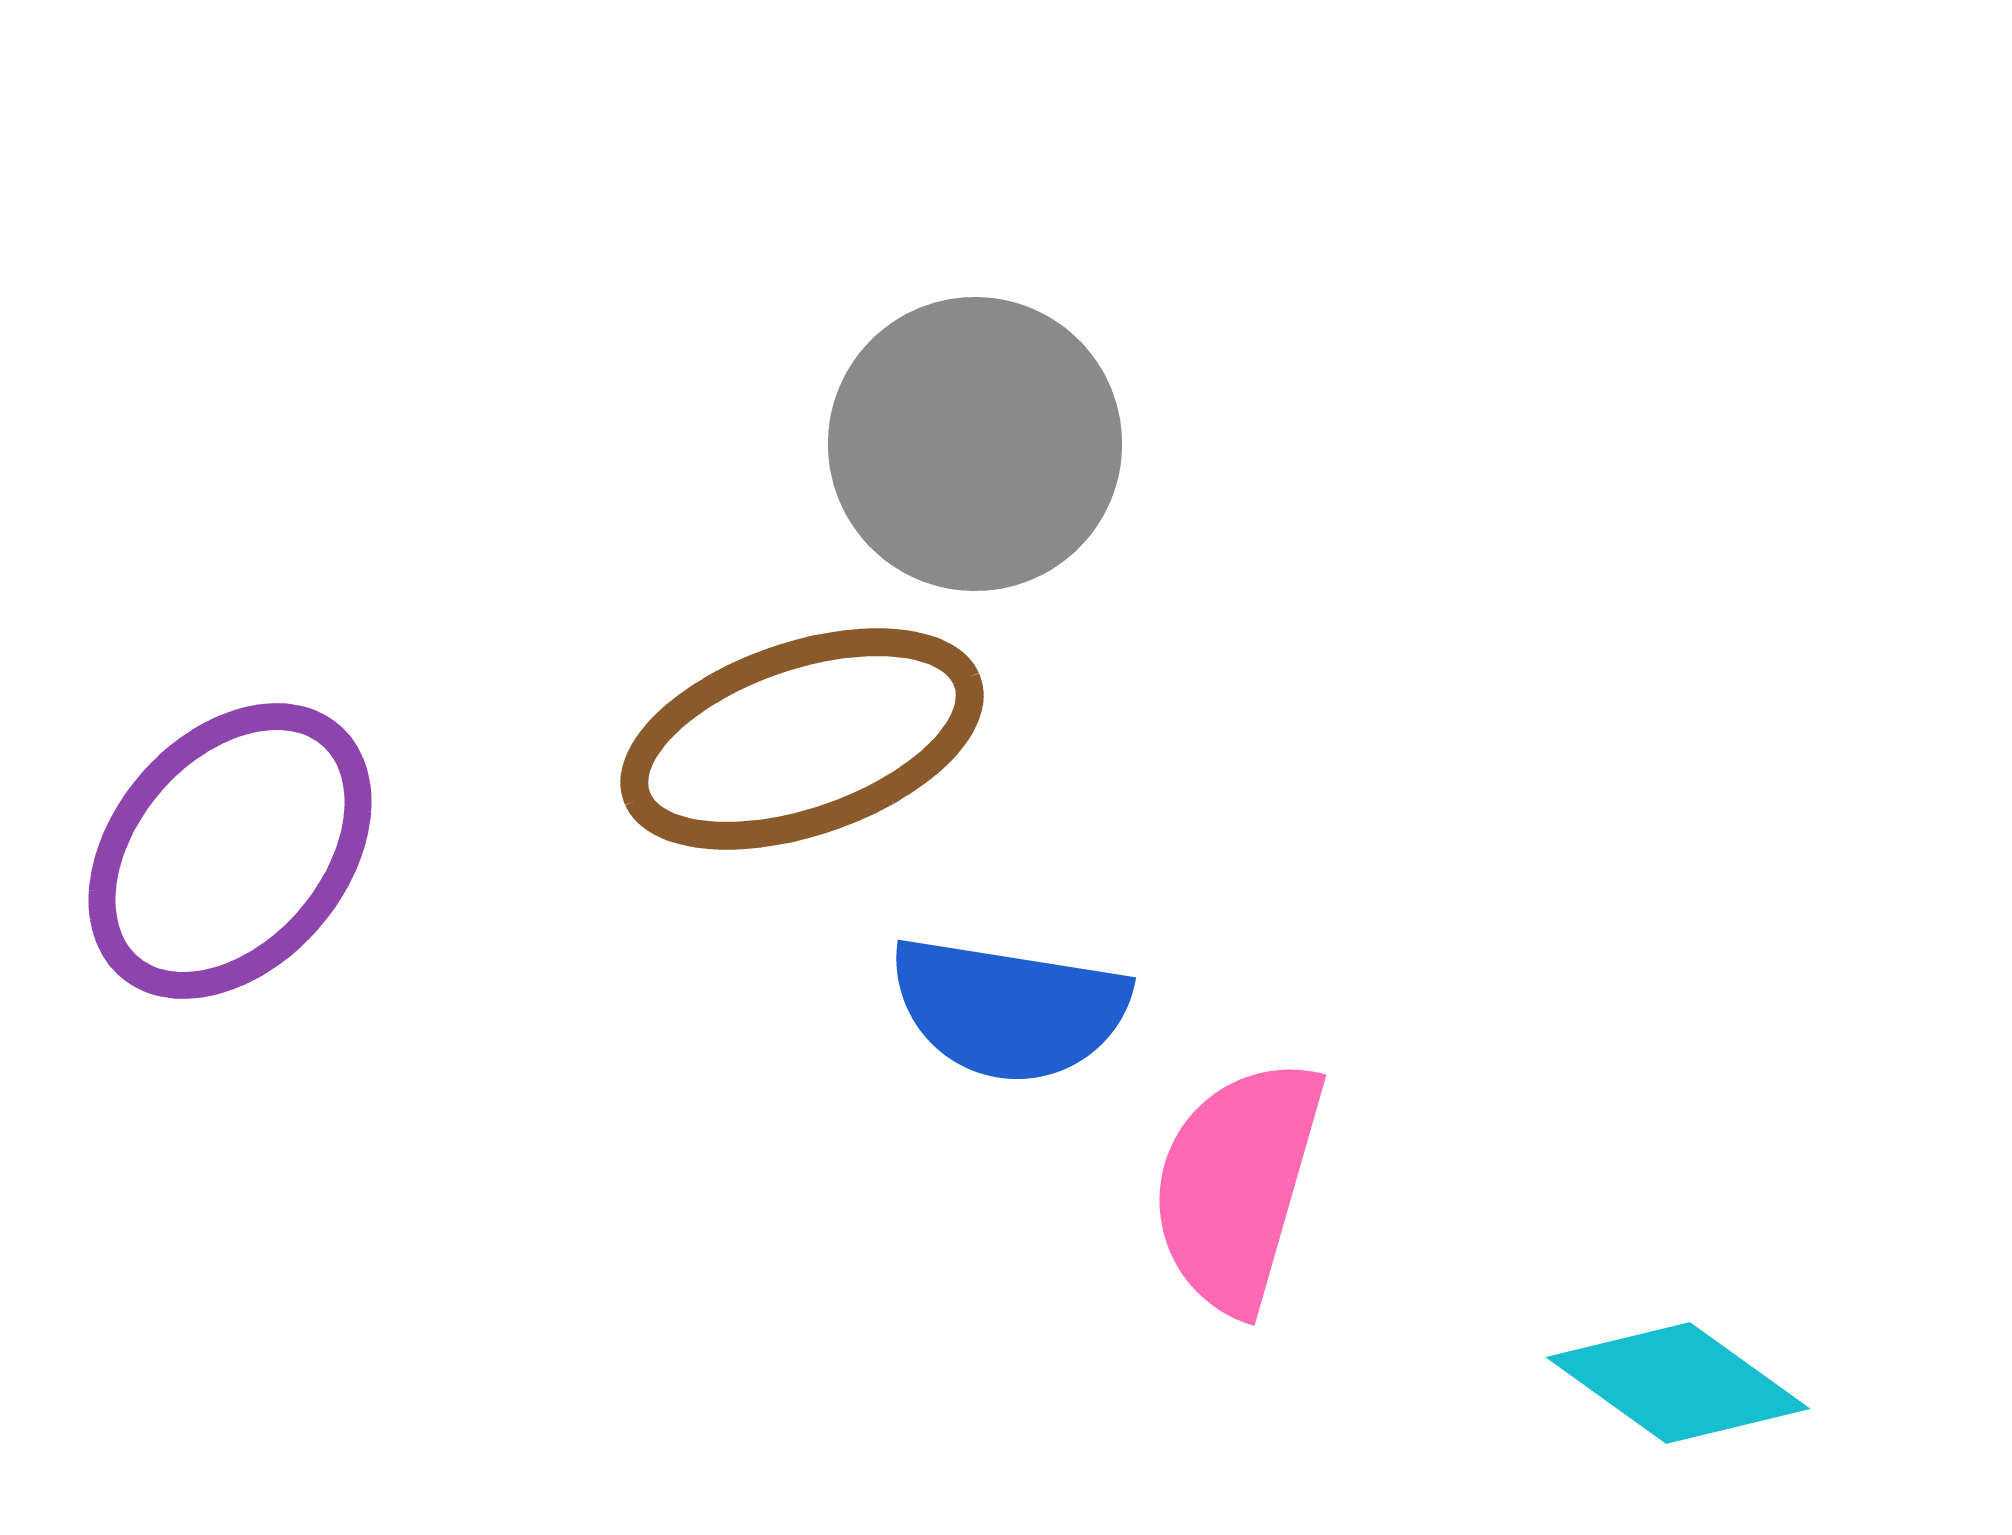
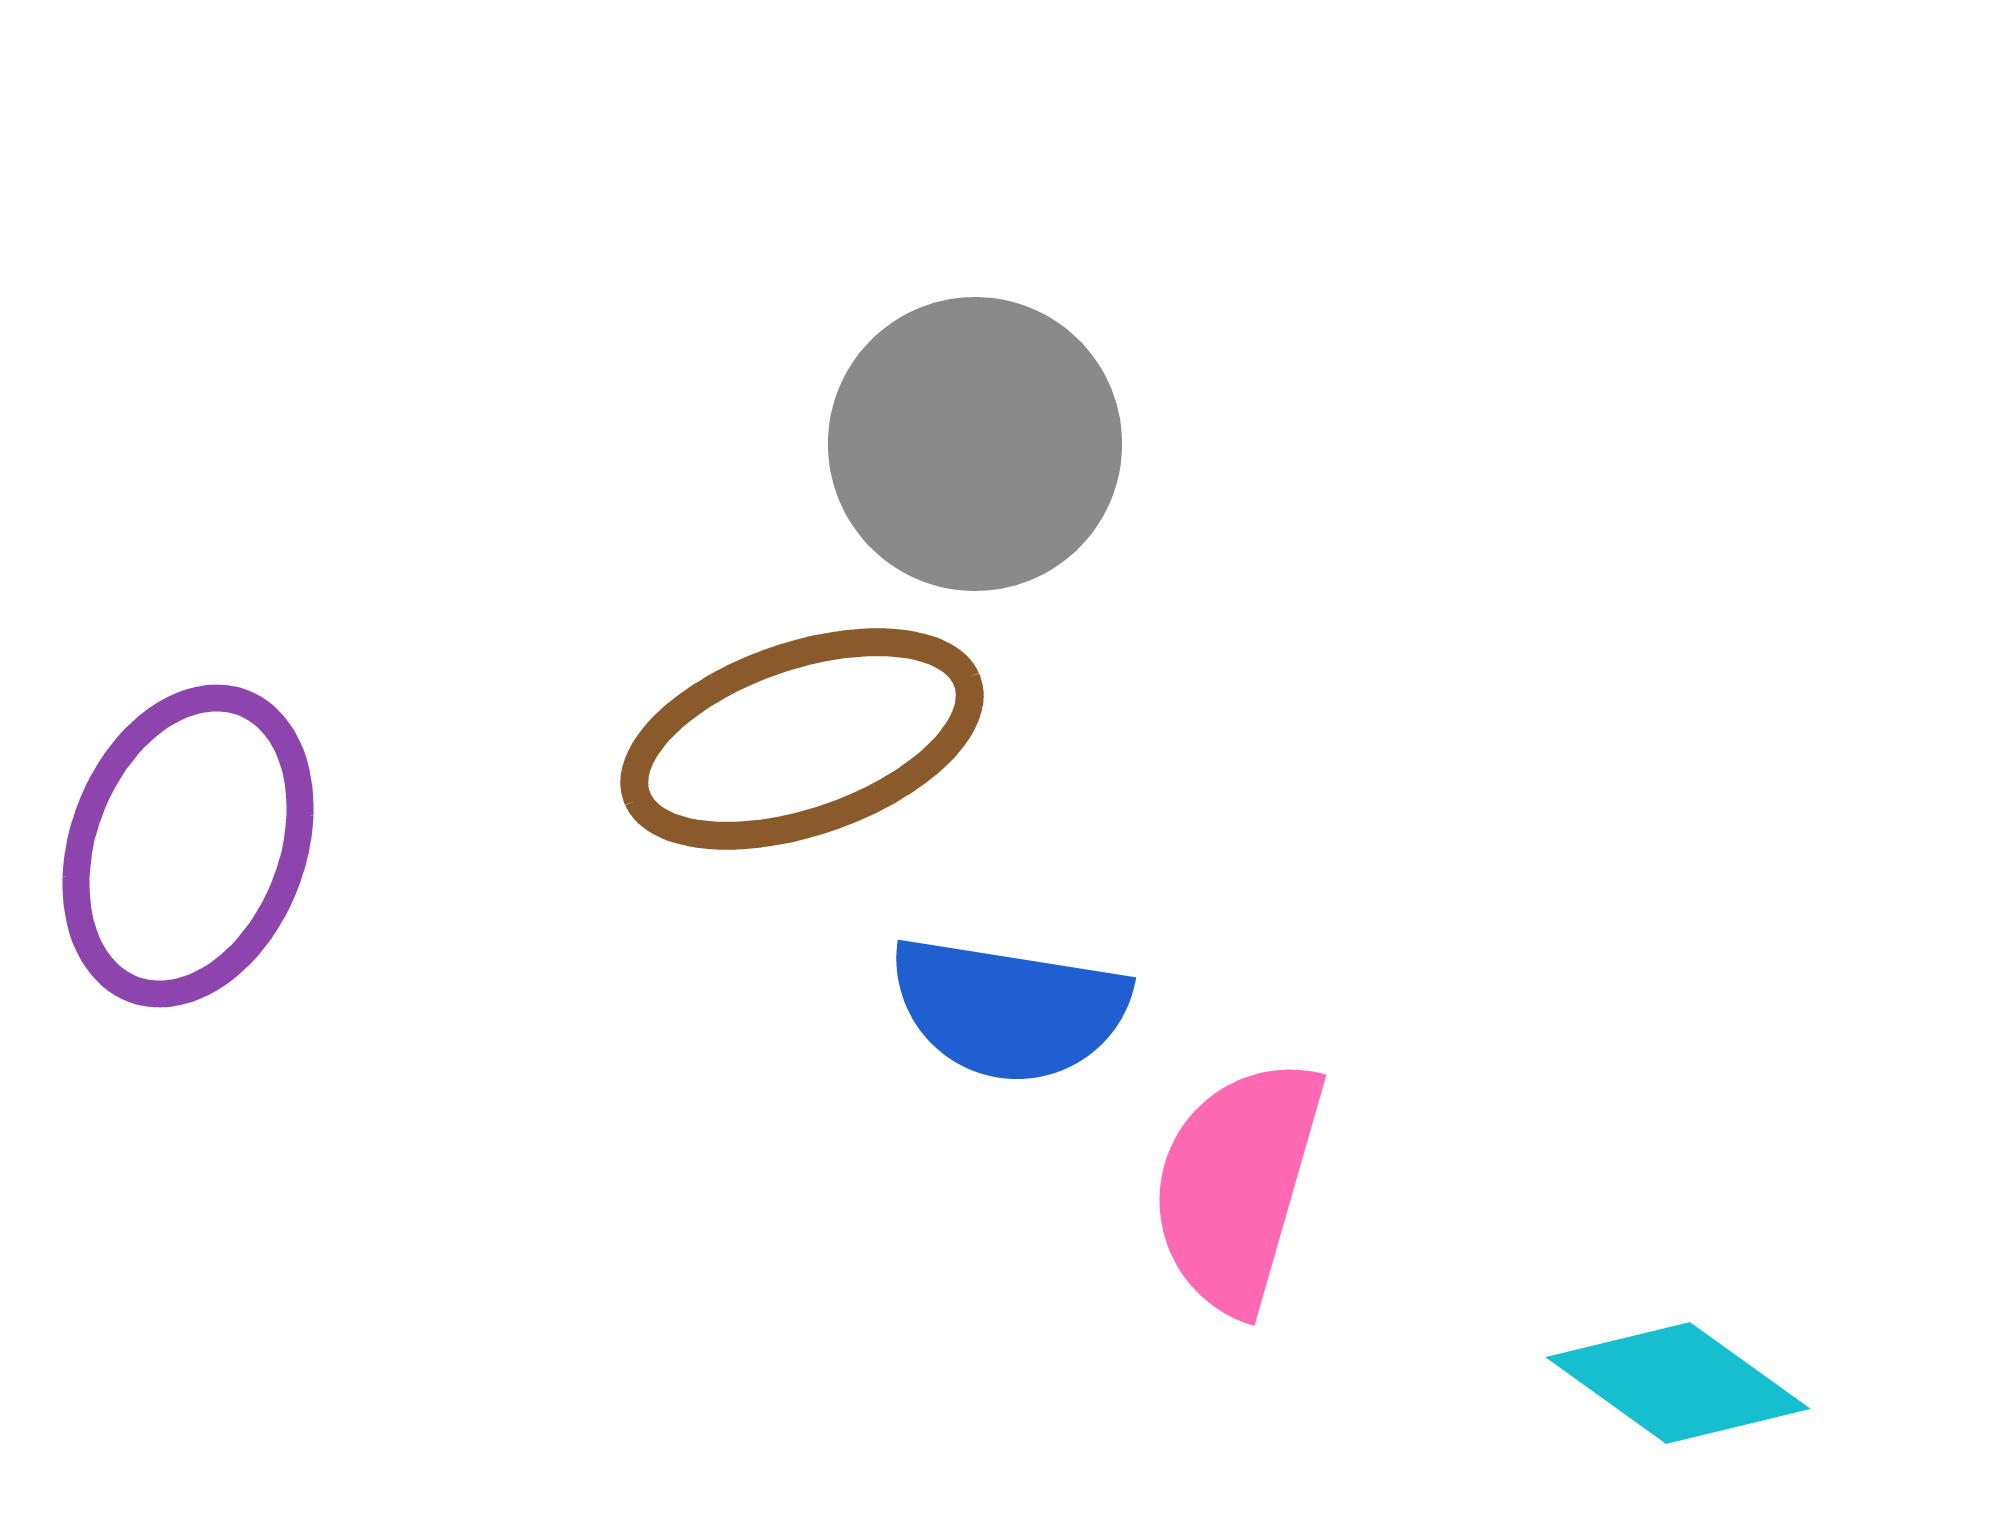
purple ellipse: moved 42 px left, 5 px up; rotated 20 degrees counterclockwise
